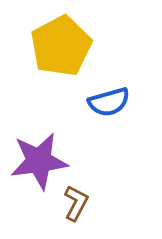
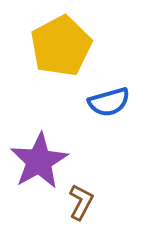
purple star: rotated 22 degrees counterclockwise
brown L-shape: moved 5 px right, 1 px up
